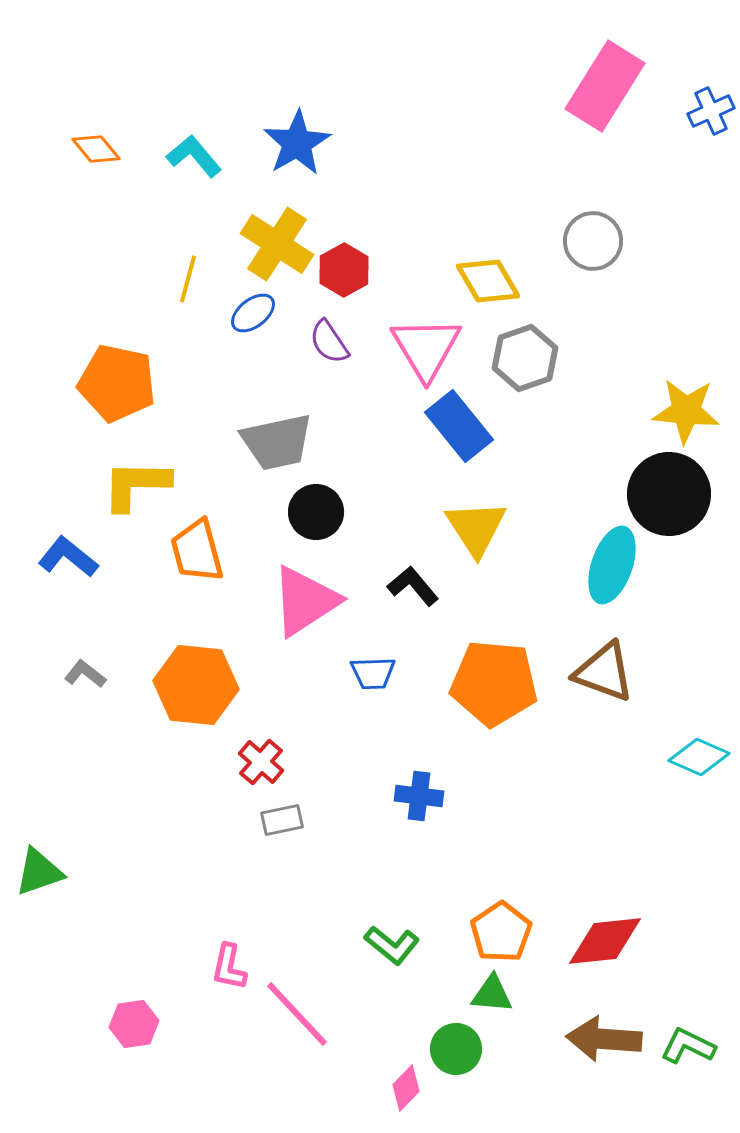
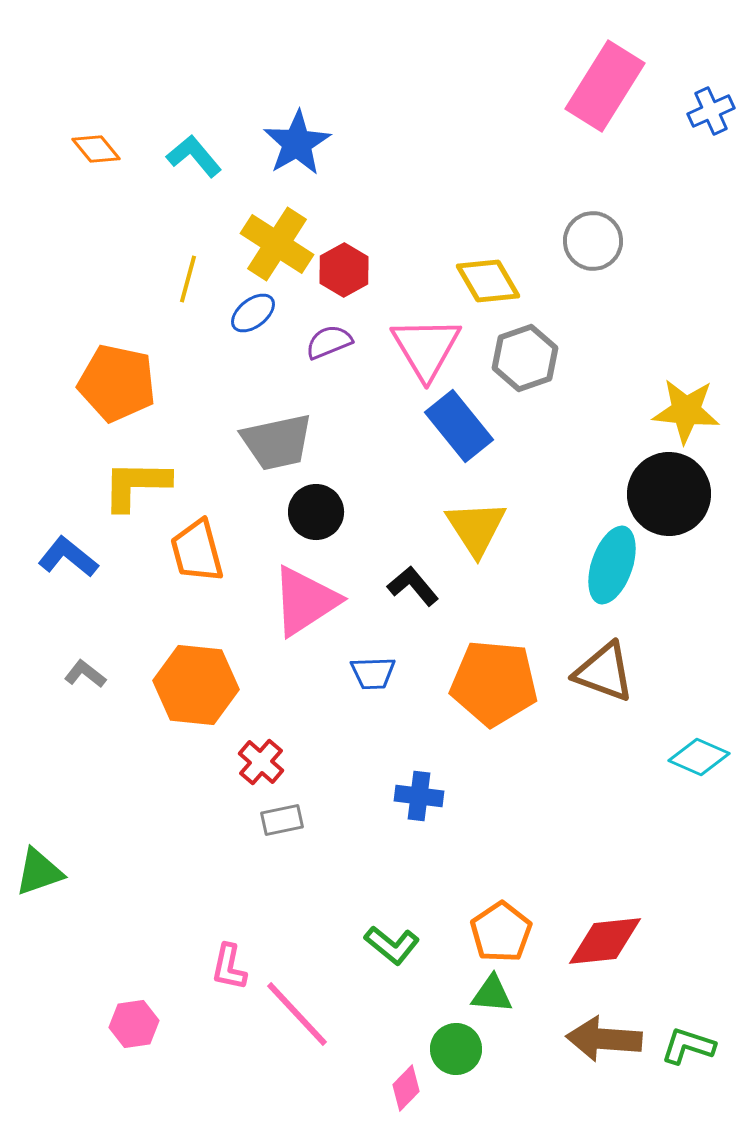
purple semicircle at (329, 342): rotated 102 degrees clockwise
green L-shape at (688, 1046): rotated 8 degrees counterclockwise
